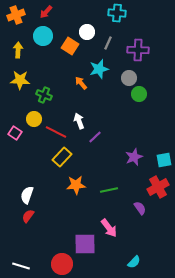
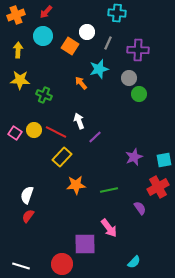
yellow circle: moved 11 px down
